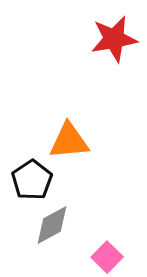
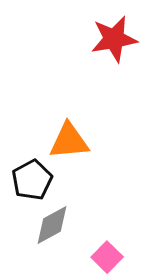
black pentagon: rotated 6 degrees clockwise
